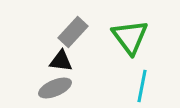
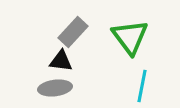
gray ellipse: rotated 16 degrees clockwise
